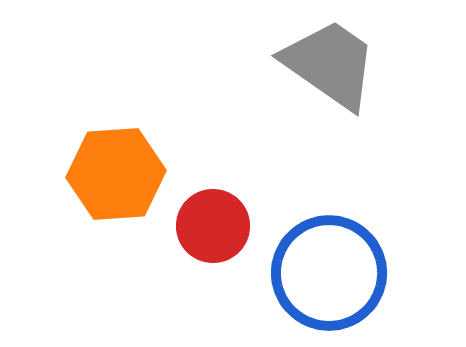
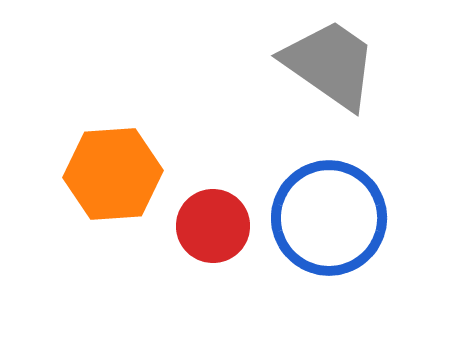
orange hexagon: moved 3 px left
blue circle: moved 55 px up
